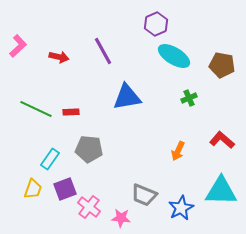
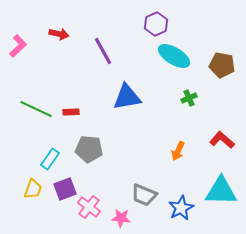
red arrow: moved 23 px up
